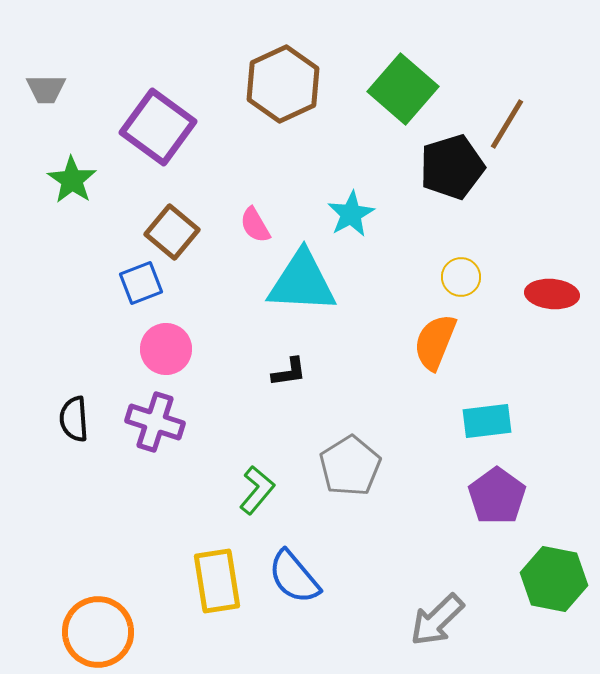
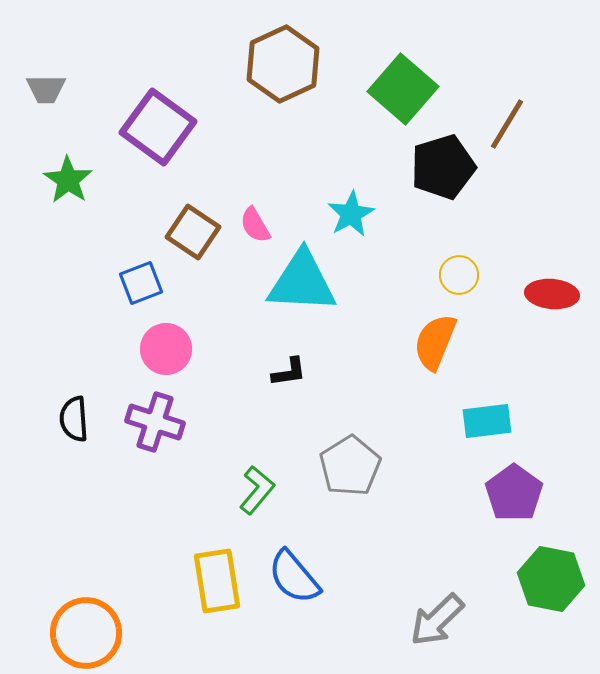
brown hexagon: moved 20 px up
black pentagon: moved 9 px left
green star: moved 4 px left
brown square: moved 21 px right; rotated 6 degrees counterclockwise
yellow circle: moved 2 px left, 2 px up
purple pentagon: moved 17 px right, 3 px up
green hexagon: moved 3 px left
orange circle: moved 12 px left, 1 px down
